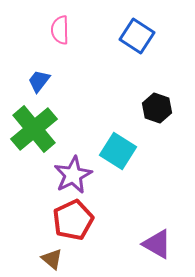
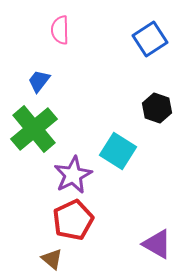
blue square: moved 13 px right, 3 px down; rotated 24 degrees clockwise
